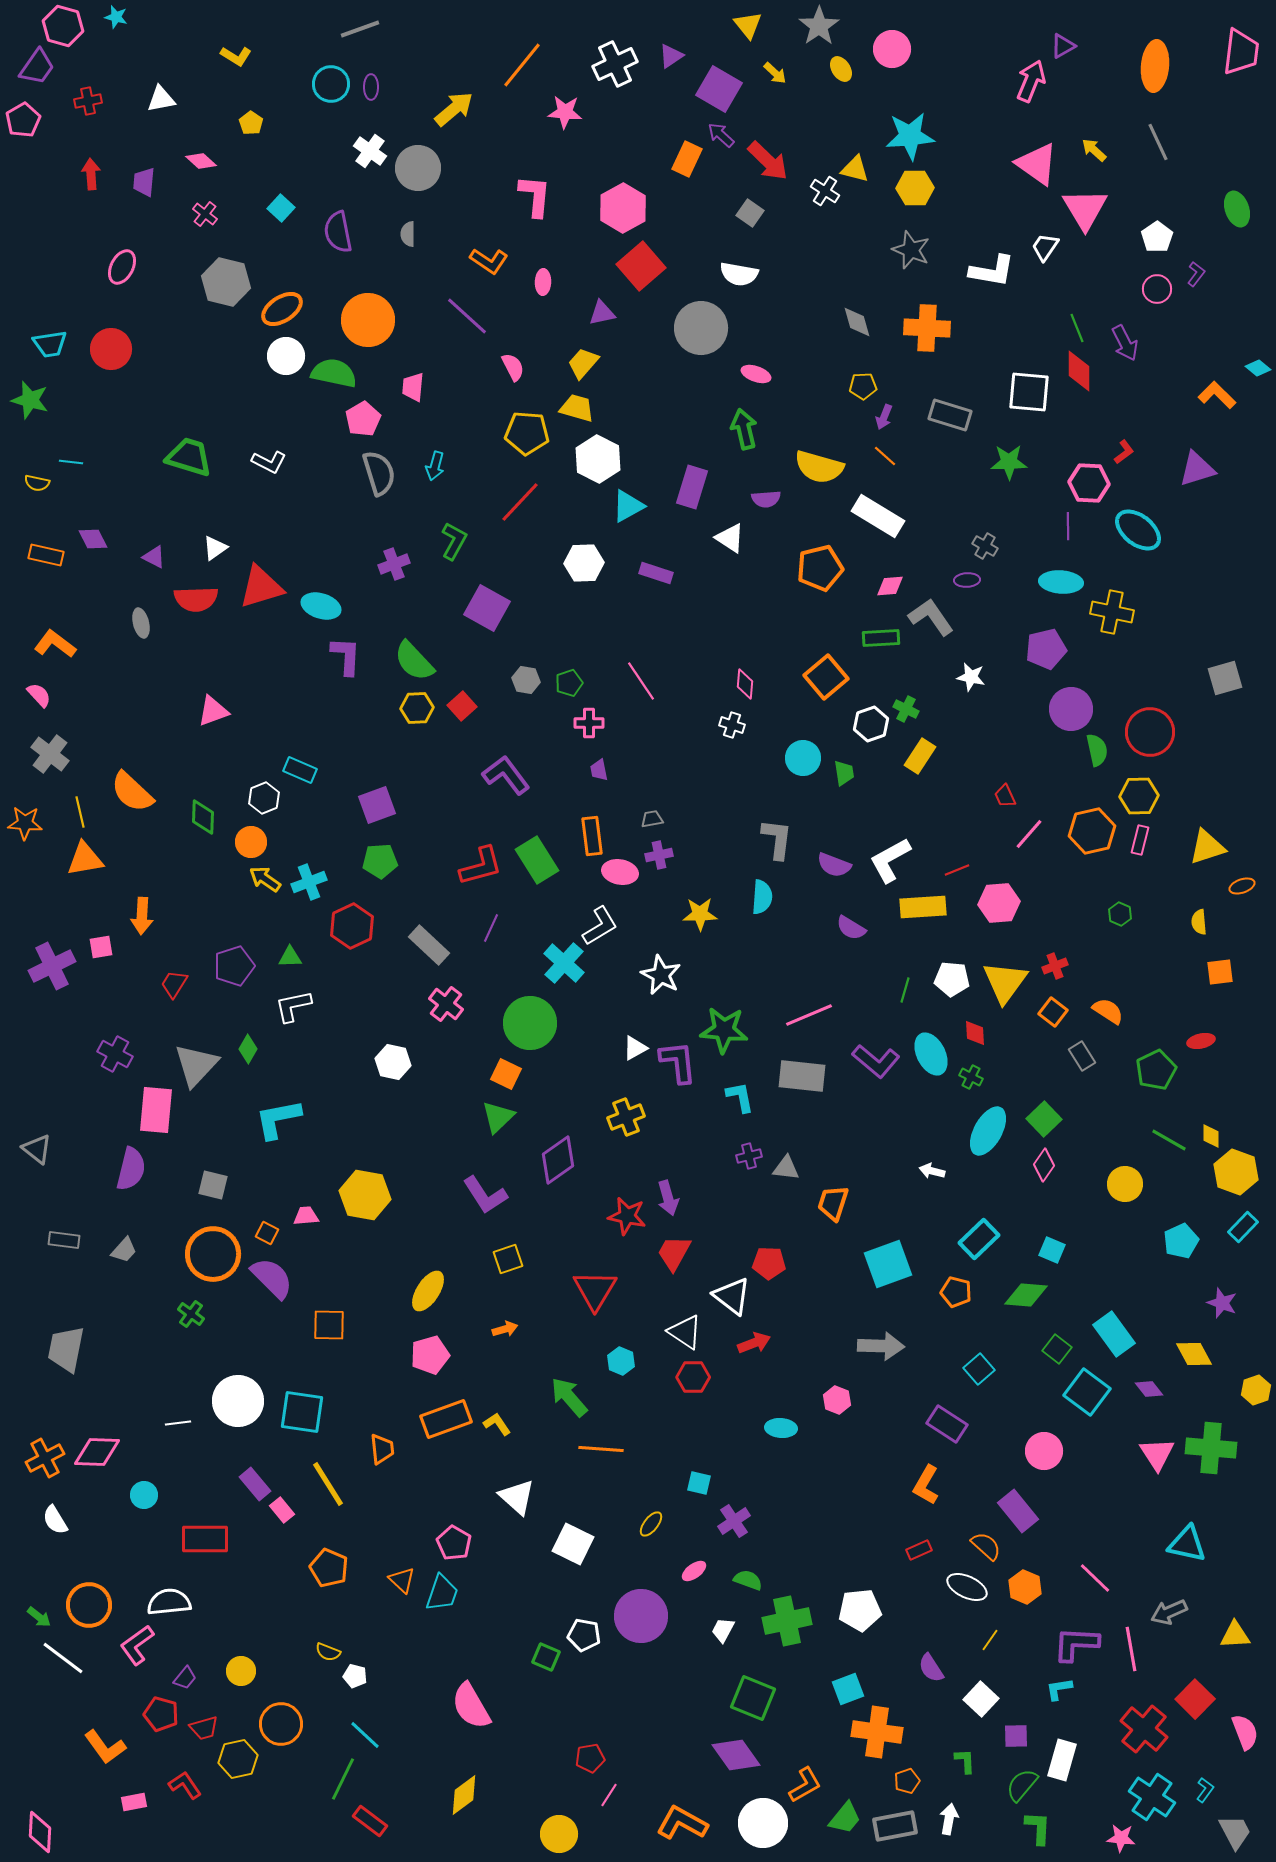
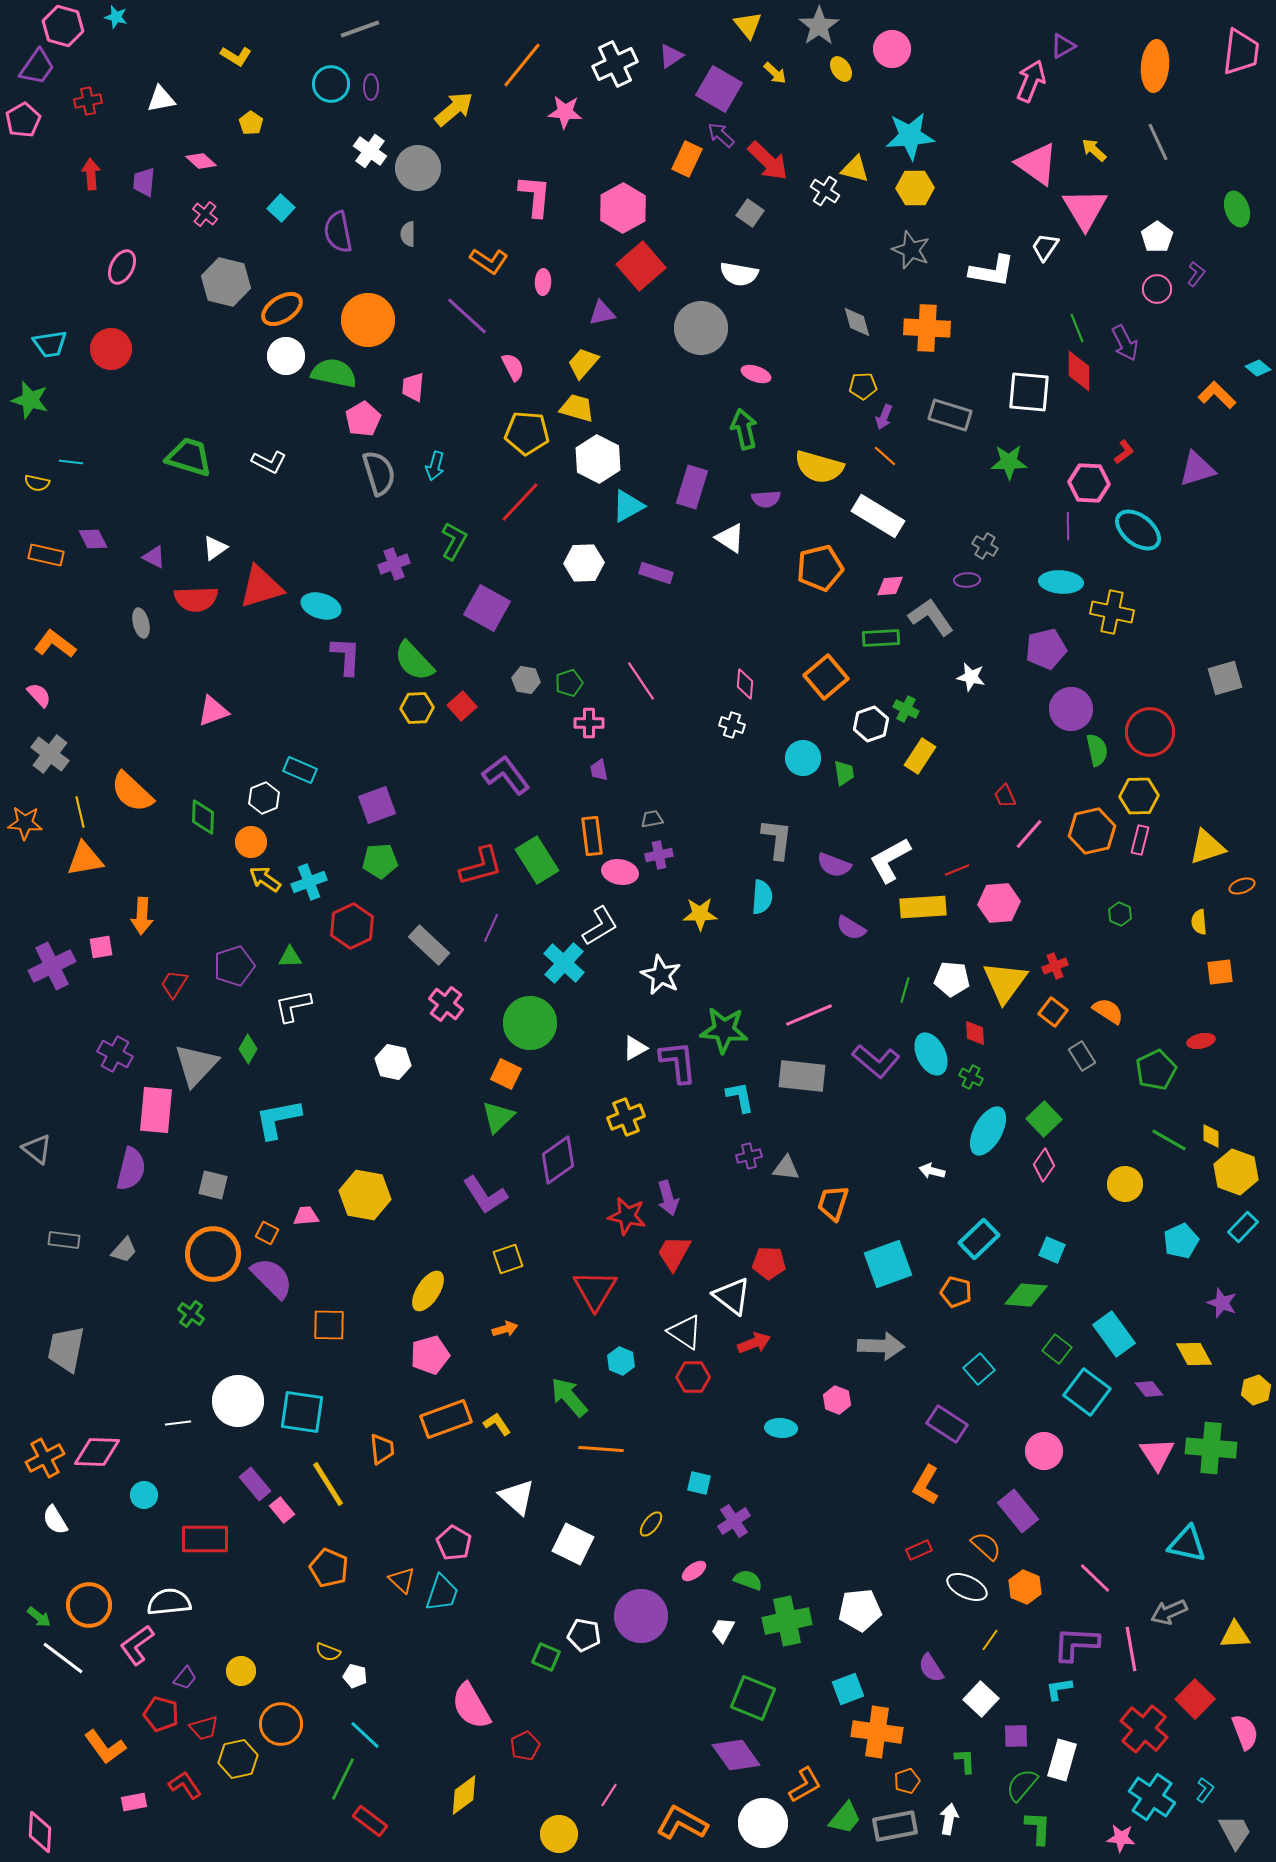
red pentagon at (590, 1758): moved 65 px left, 12 px up; rotated 16 degrees counterclockwise
